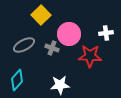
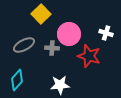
yellow square: moved 1 px up
white cross: rotated 24 degrees clockwise
gray cross: rotated 16 degrees counterclockwise
red star: moved 1 px left; rotated 15 degrees clockwise
